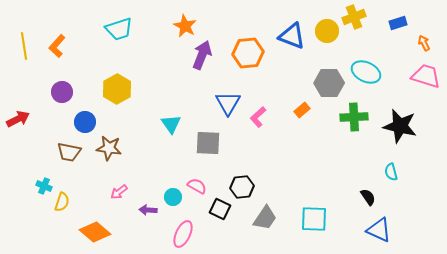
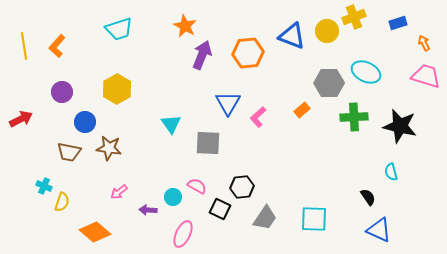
red arrow at (18, 119): moved 3 px right
